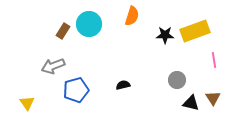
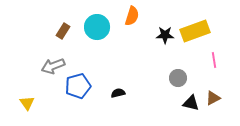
cyan circle: moved 8 px right, 3 px down
gray circle: moved 1 px right, 2 px up
black semicircle: moved 5 px left, 8 px down
blue pentagon: moved 2 px right, 4 px up
brown triangle: rotated 35 degrees clockwise
